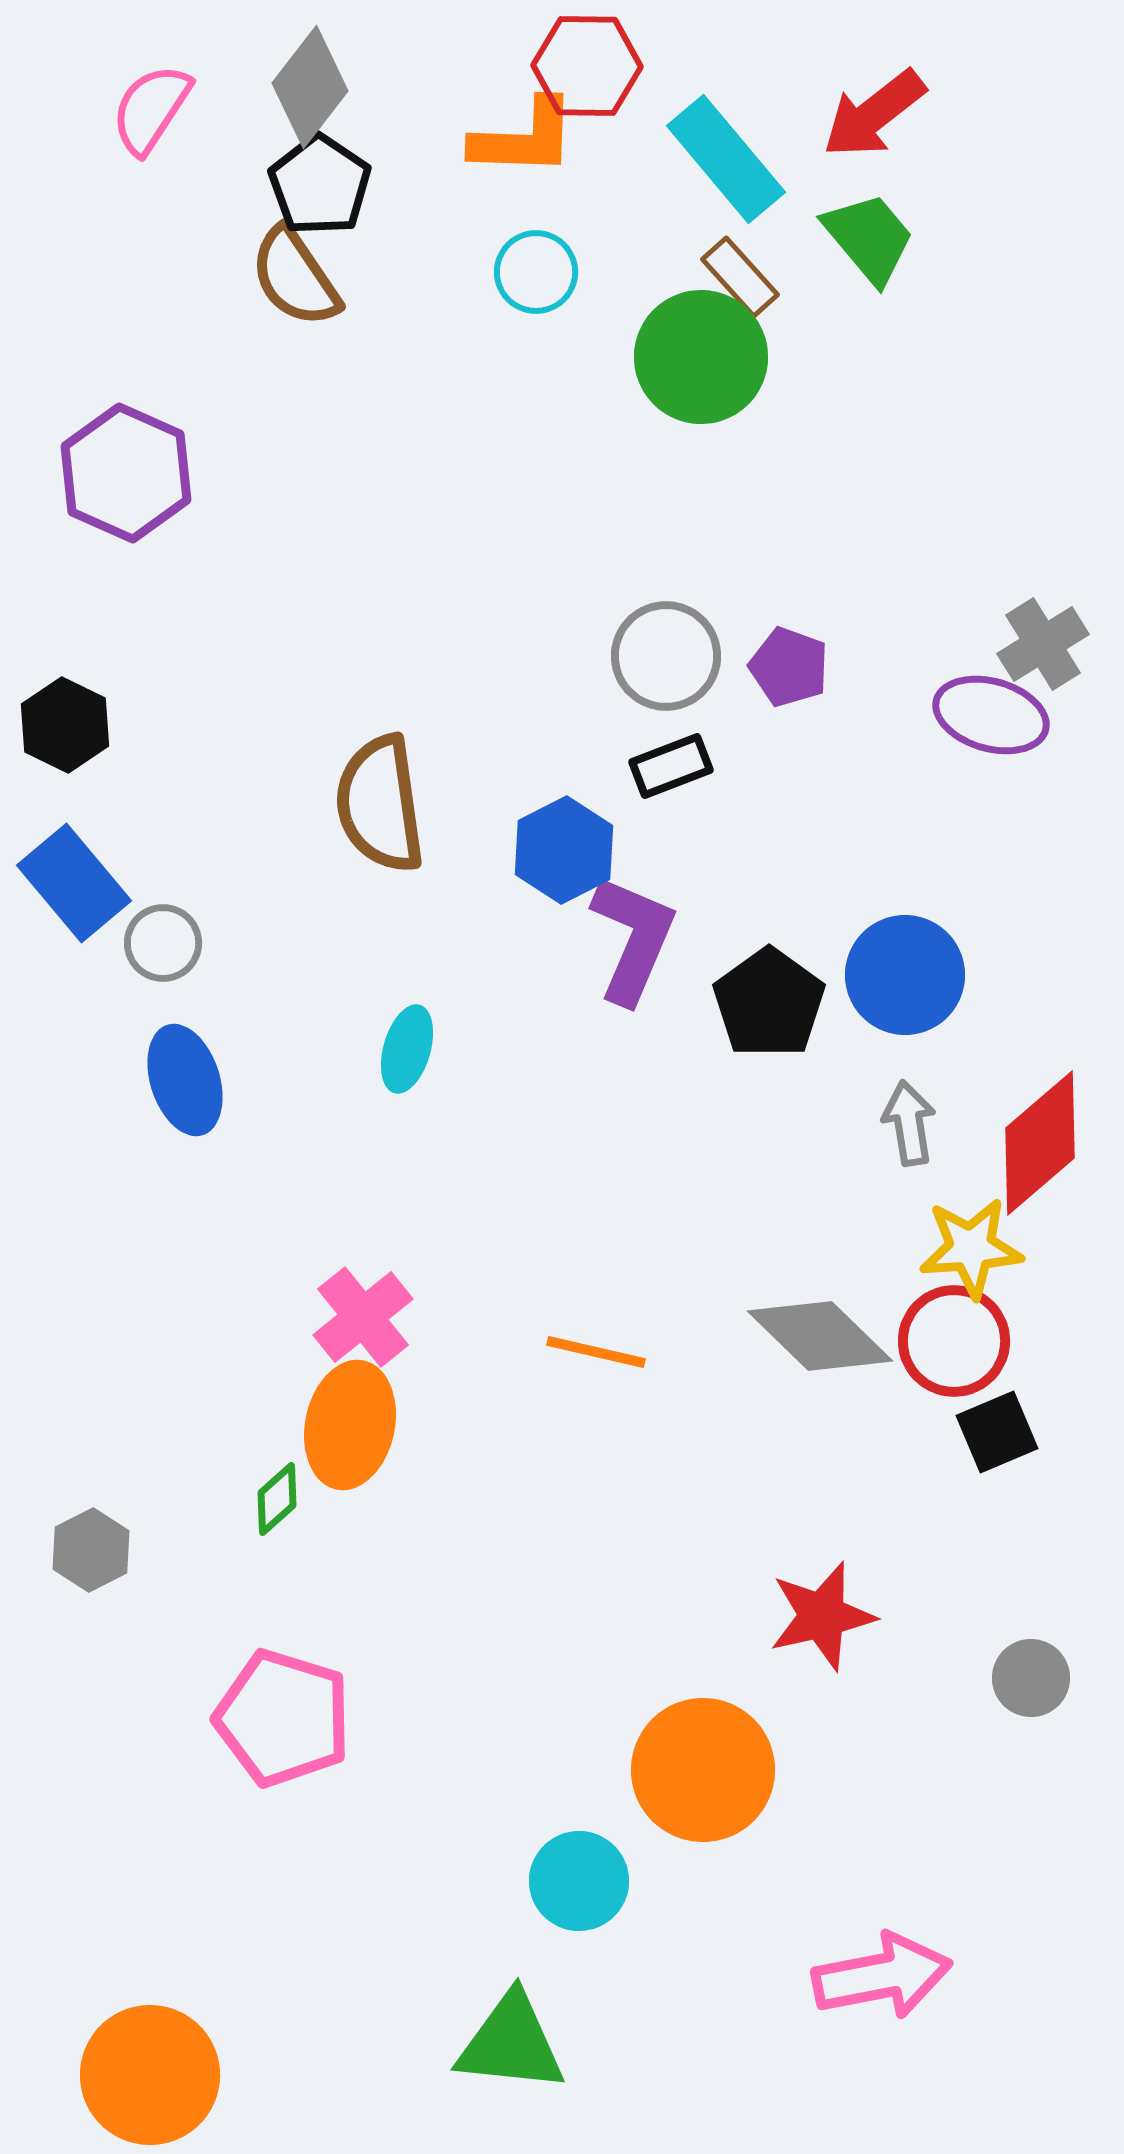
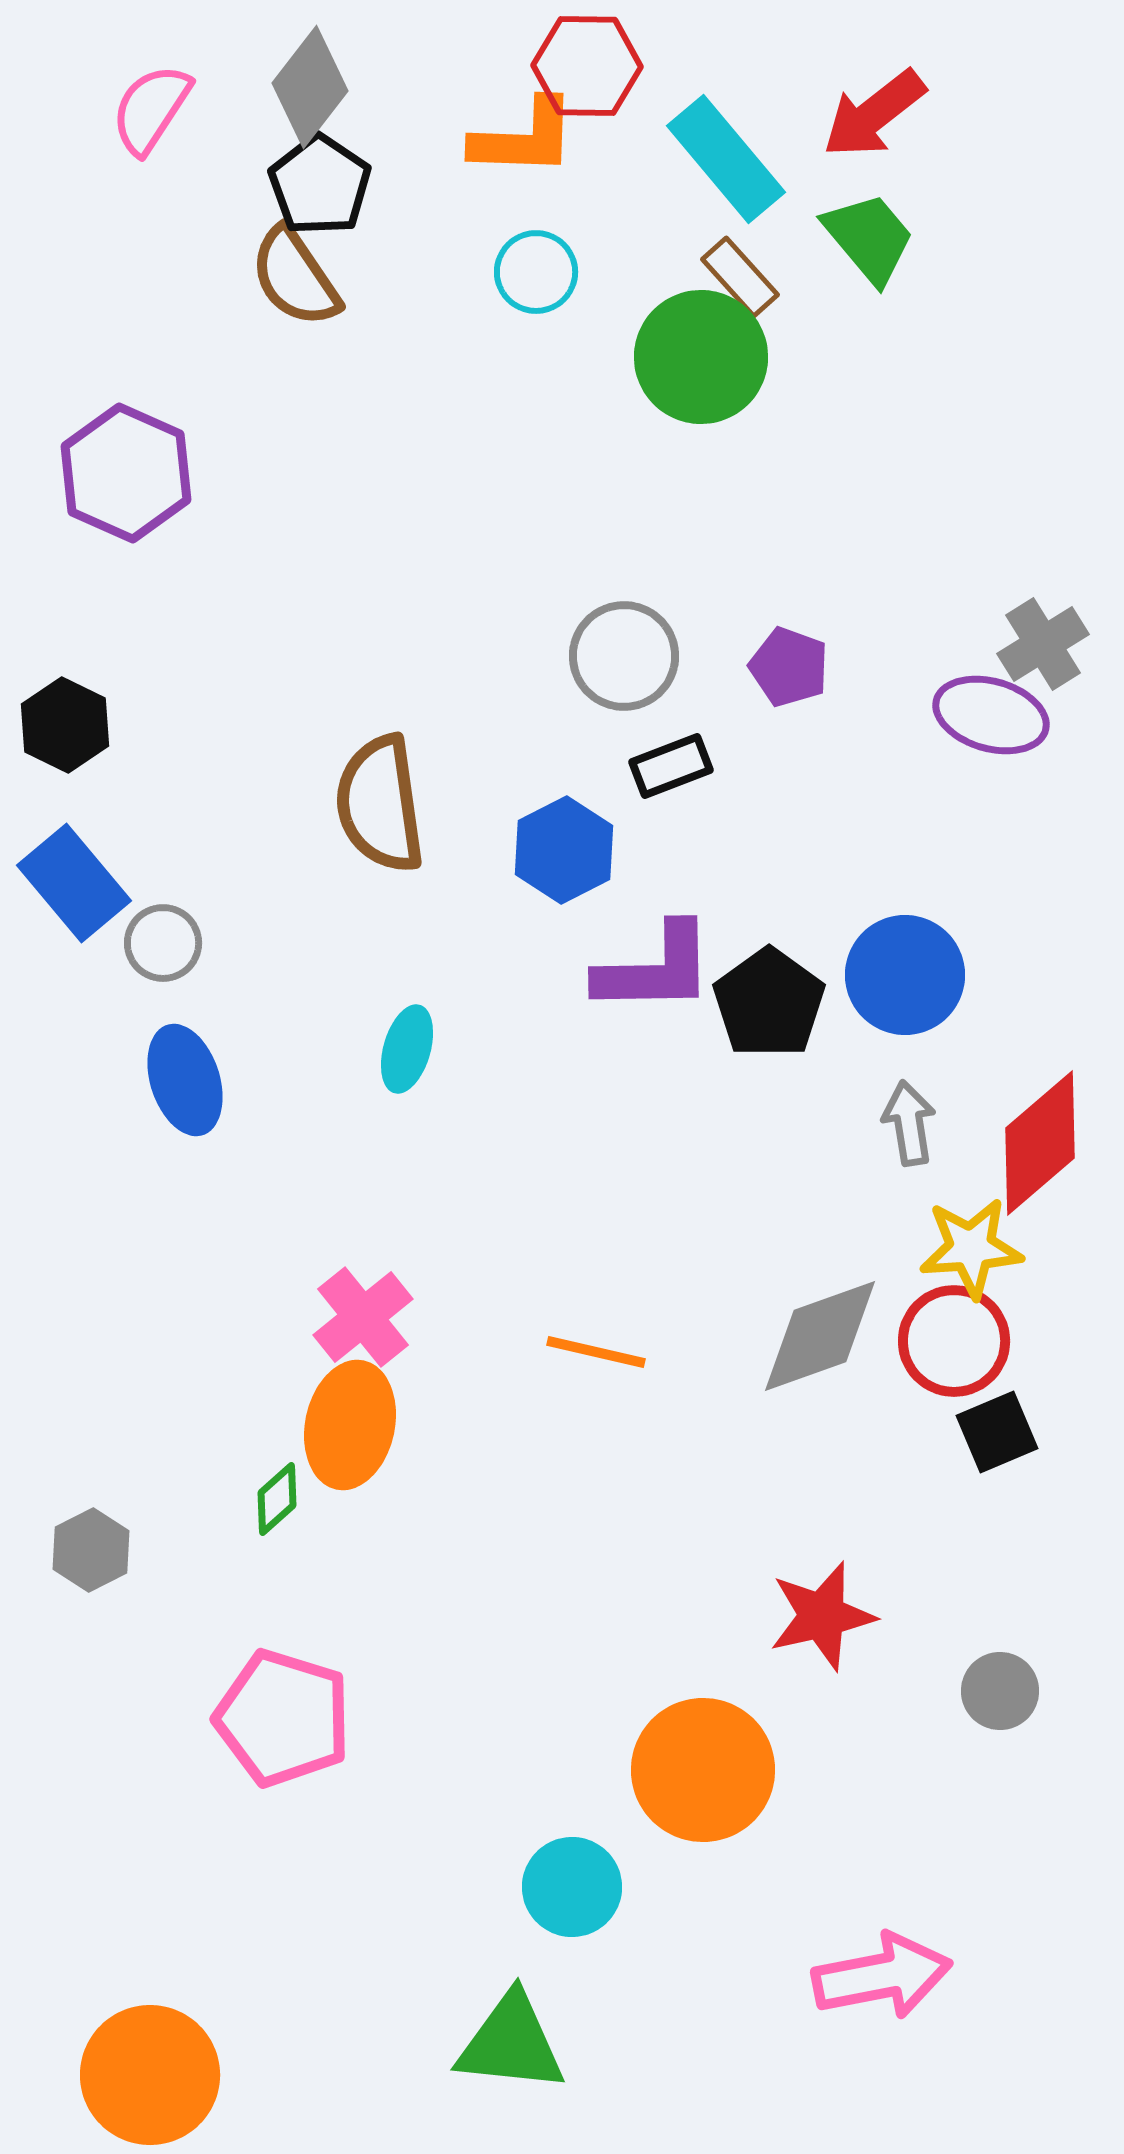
gray circle at (666, 656): moved 42 px left
purple L-shape at (633, 939): moved 22 px right, 30 px down; rotated 66 degrees clockwise
gray diamond at (820, 1336): rotated 64 degrees counterclockwise
gray circle at (1031, 1678): moved 31 px left, 13 px down
cyan circle at (579, 1881): moved 7 px left, 6 px down
